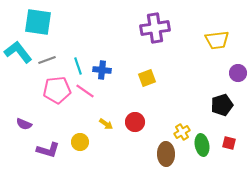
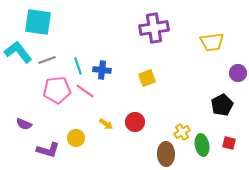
purple cross: moved 1 px left
yellow trapezoid: moved 5 px left, 2 px down
black pentagon: rotated 10 degrees counterclockwise
yellow circle: moved 4 px left, 4 px up
